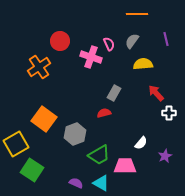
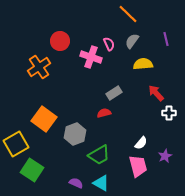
orange line: moved 9 px left; rotated 45 degrees clockwise
gray rectangle: rotated 28 degrees clockwise
pink trapezoid: moved 13 px right; rotated 75 degrees clockwise
